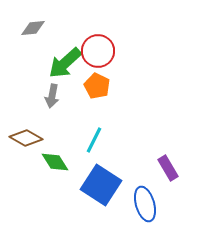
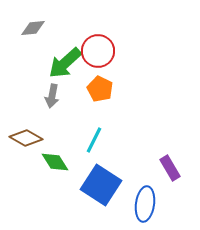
orange pentagon: moved 3 px right, 3 px down
purple rectangle: moved 2 px right
blue ellipse: rotated 24 degrees clockwise
